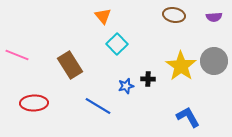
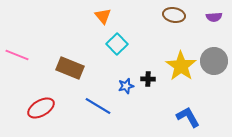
brown rectangle: moved 3 px down; rotated 36 degrees counterclockwise
red ellipse: moved 7 px right, 5 px down; rotated 28 degrees counterclockwise
